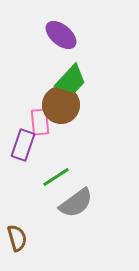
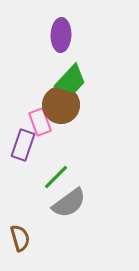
purple ellipse: rotated 52 degrees clockwise
pink rectangle: rotated 16 degrees counterclockwise
green line: rotated 12 degrees counterclockwise
gray semicircle: moved 7 px left
brown semicircle: moved 3 px right
